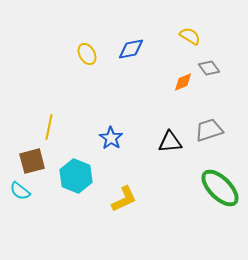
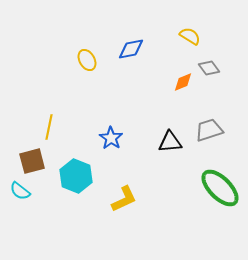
yellow ellipse: moved 6 px down
